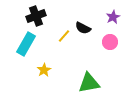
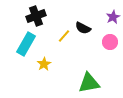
yellow star: moved 6 px up
